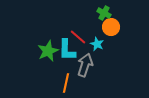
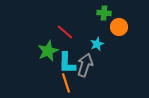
green cross: rotated 24 degrees counterclockwise
orange circle: moved 8 px right
red line: moved 13 px left, 5 px up
cyan star: rotated 24 degrees clockwise
cyan L-shape: moved 13 px down
orange line: rotated 30 degrees counterclockwise
